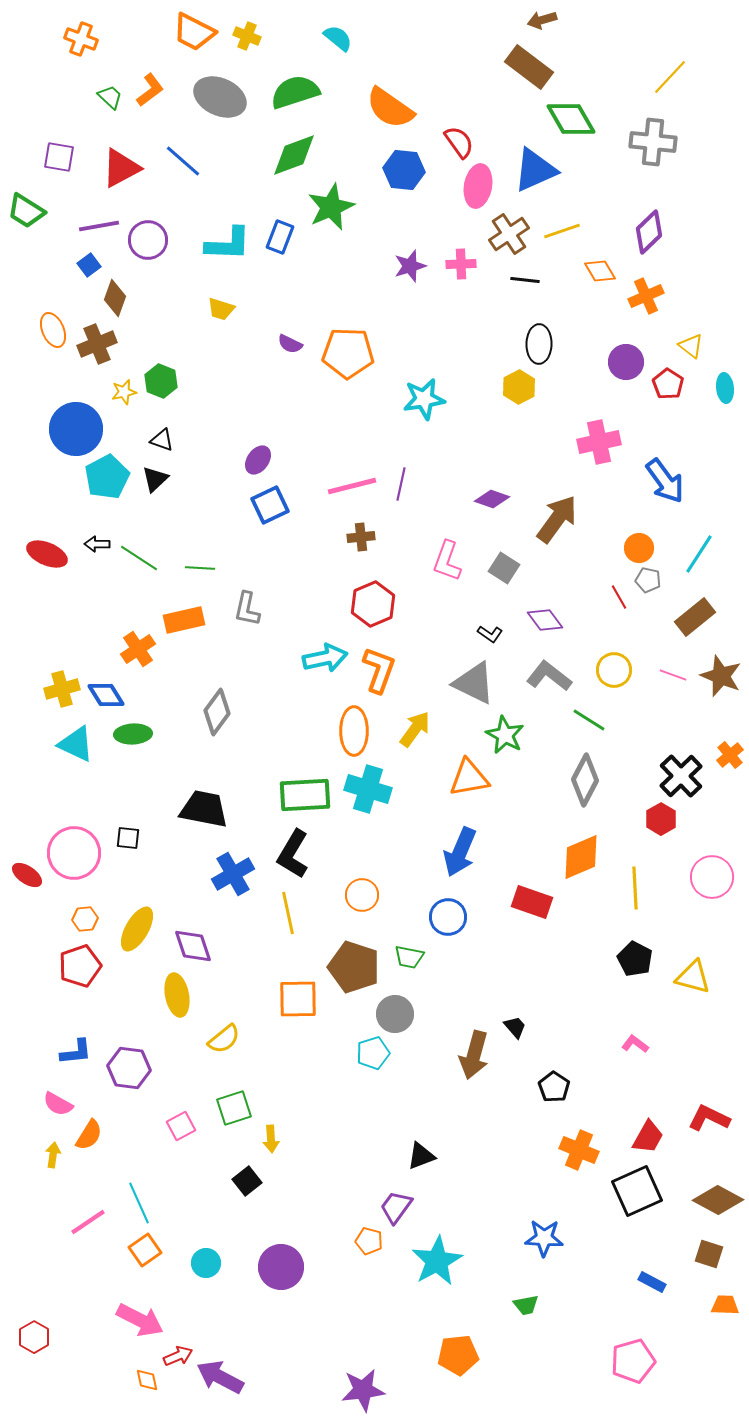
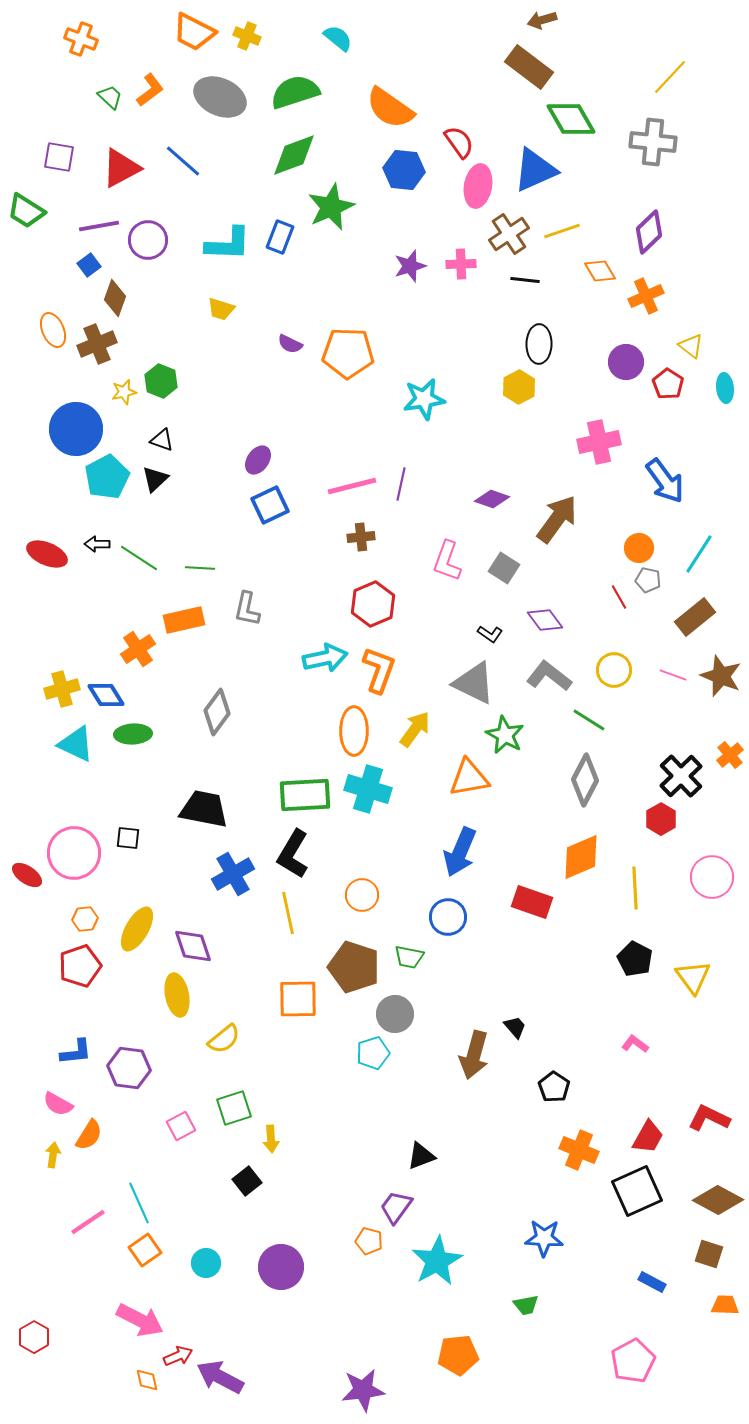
yellow triangle at (693, 977): rotated 39 degrees clockwise
pink pentagon at (633, 1361): rotated 12 degrees counterclockwise
